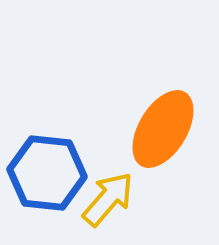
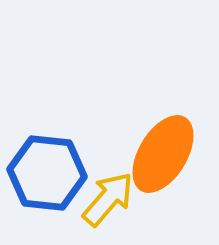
orange ellipse: moved 25 px down
